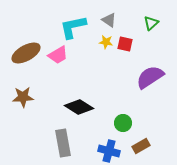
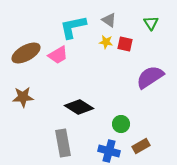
green triangle: rotated 21 degrees counterclockwise
green circle: moved 2 px left, 1 px down
